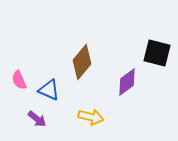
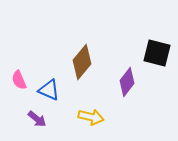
purple diamond: rotated 16 degrees counterclockwise
